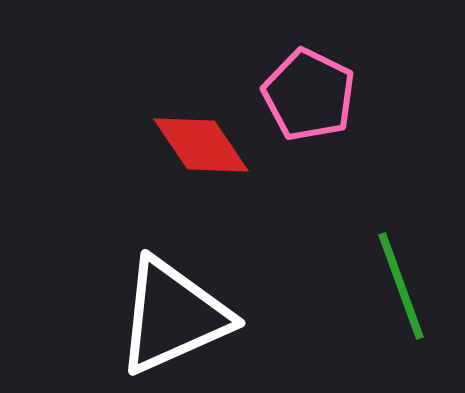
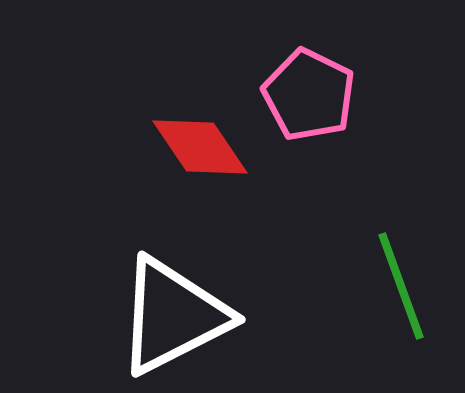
red diamond: moved 1 px left, 2 px down
white triangle: rotated 3 degrees counterclockwise
